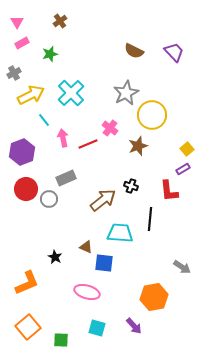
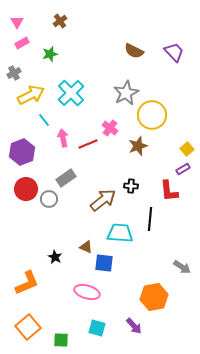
gray rectangle: rotated 12 degrees counterclockwise
black cross: rotated 16 degrees counterclockwise
